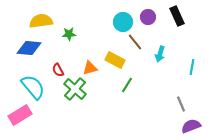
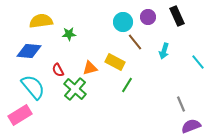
blue diamond: moved 3 px down
cyan arrow: moved 4 px right, 3 px up
yellow rectangle: moved 2 px down
cyan line: moved 6 px right, 5 px up; rotated 49 degrees counterclockwise
